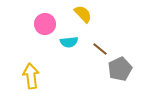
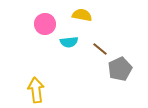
yellow semicircle: moved 1 px left, 1 px down; rotated 36 degrees counterclockwise
yellow arrow: moved 5 px right, 14 px down
